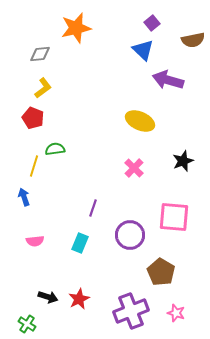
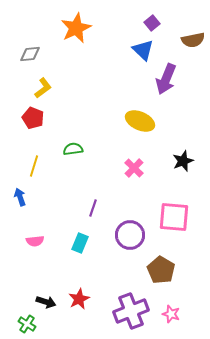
orange star: rotated 12 degrees counterclockwise
gray diamond: moved 10 px left
purple arrow: moved 2 px left, 1 px up; rotated 84 degrees counterclockwise
green semicircle: moved 18 px right
blue arrow: moved 4 px left
brown pentagon: moved 2 px up
black arrow: moved 2 px left, 5 px down
pink star: moved 5 px left, 1 px down
